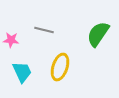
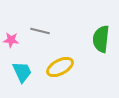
gray line: moved 4 px left, 1 px down
green semicircle: moved 3 px right, 5 px down; rotated 28 degrees counterclockwise
yellow ellipse: rotated 44 degrees clockwise
